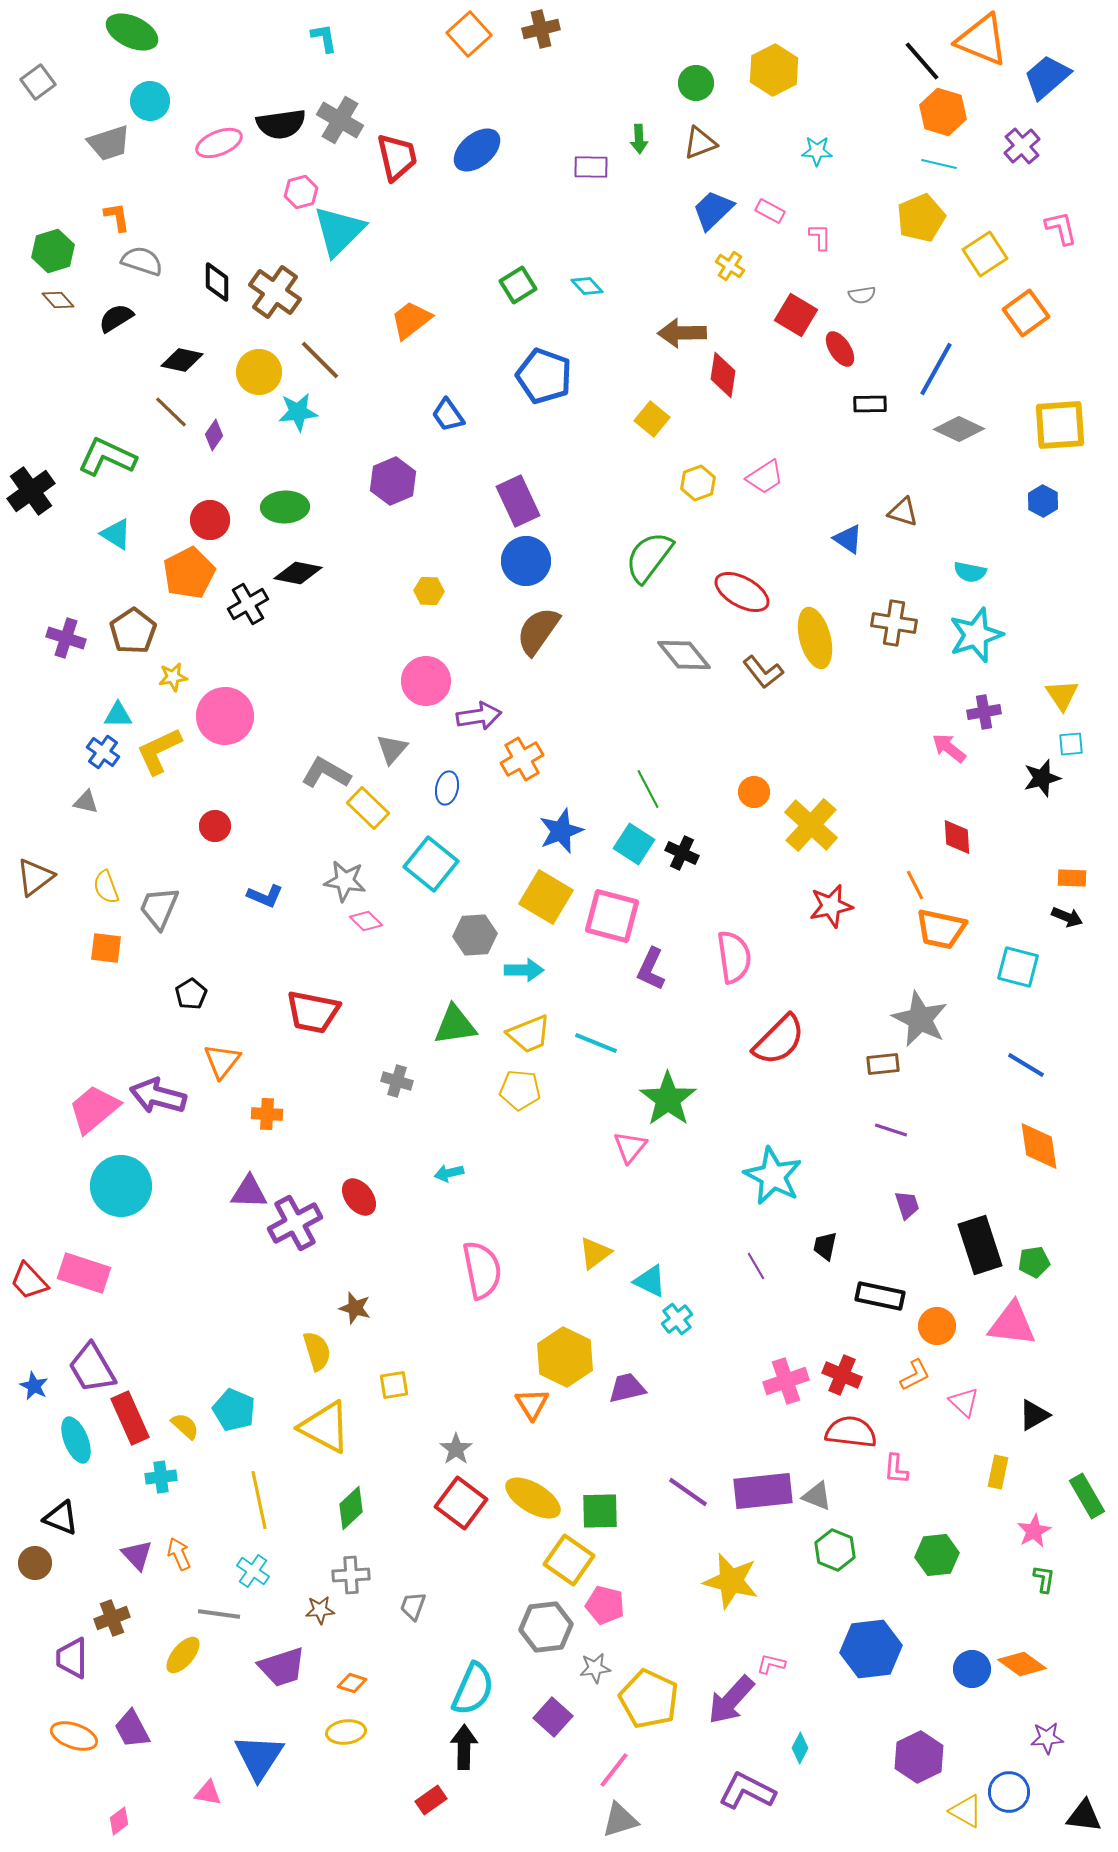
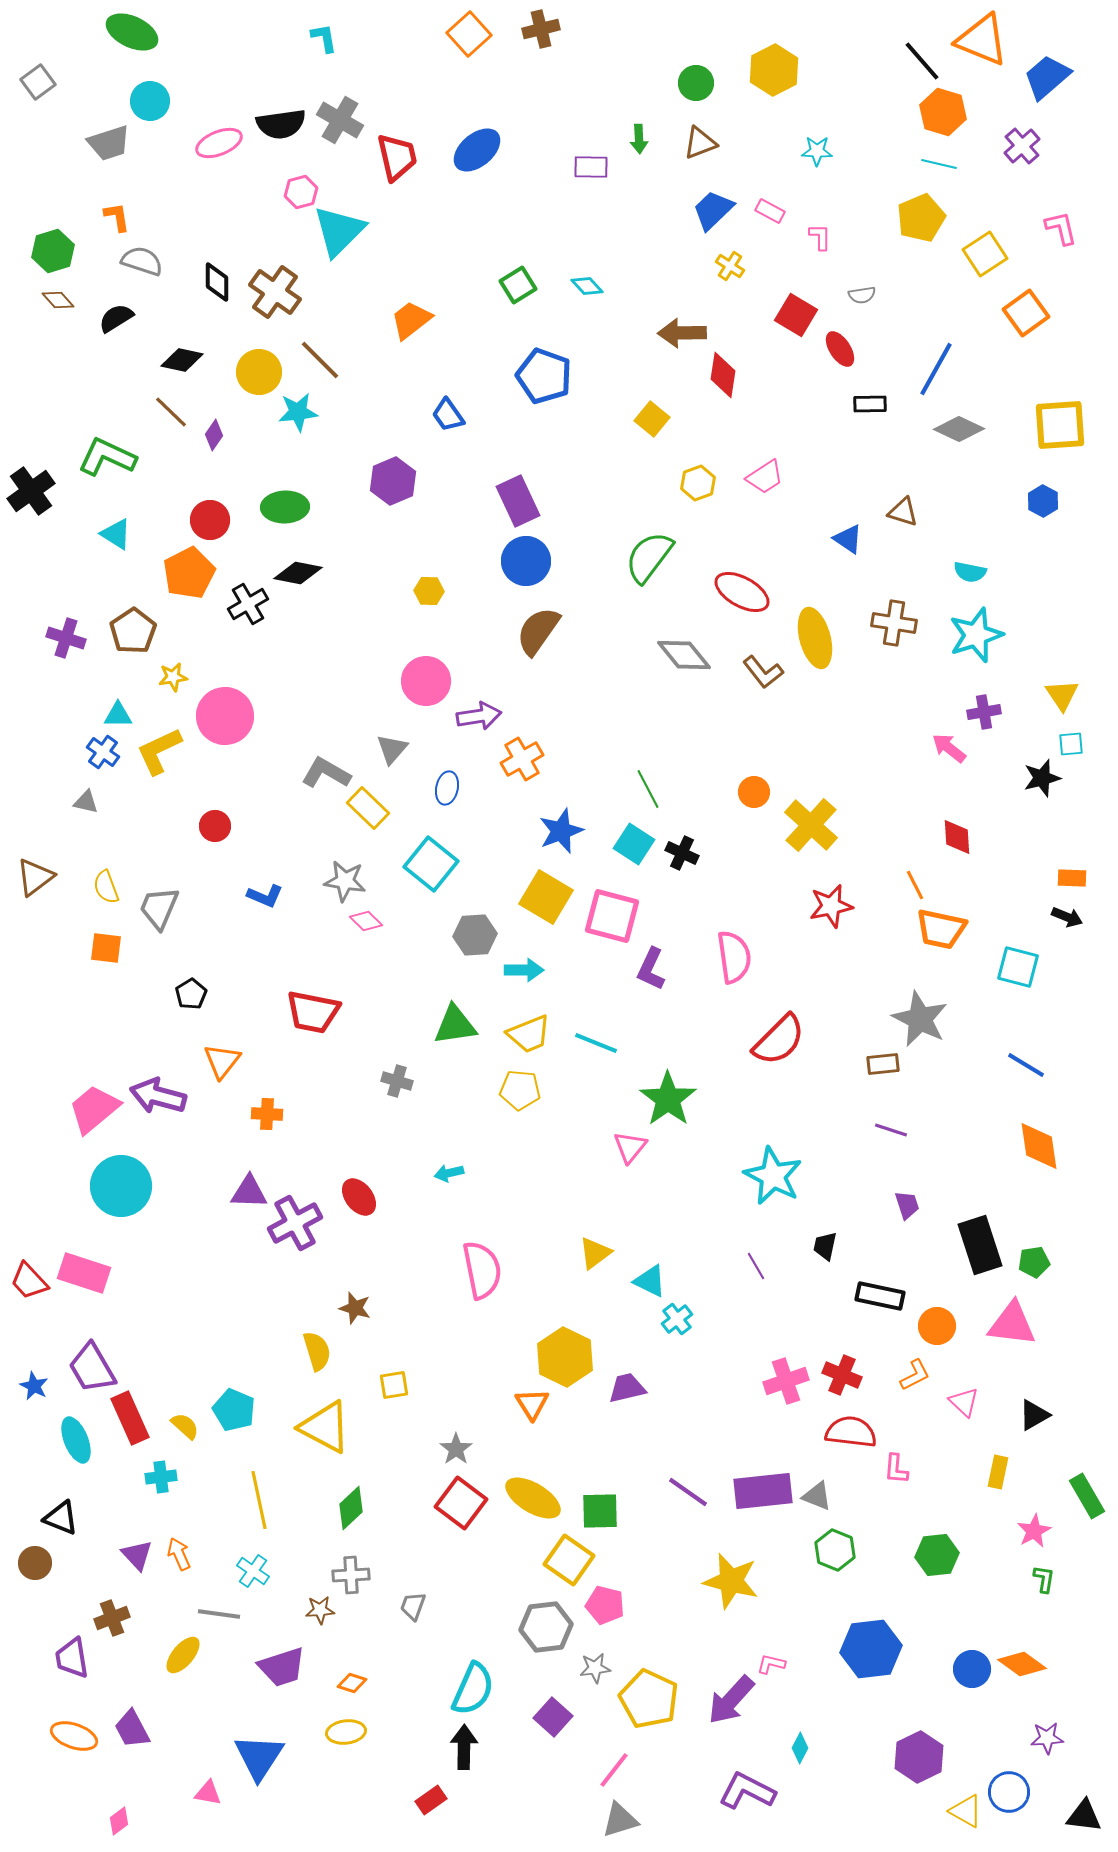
purple trapezoid at (72, 1658): rotated 9 degrees counterclockwise
